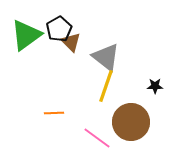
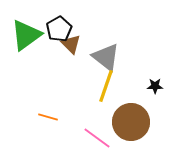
brown triangle: moved 2 px down
orange line: moved 6 px left, 4 px down; rotated 18 degrees clockwise
